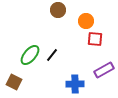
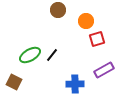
red square: moved 2 px right; rotated 21 degrees counterclockwise
green ellipse: rotated 20 degrees clockwise
